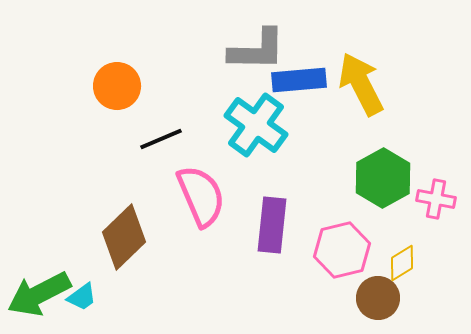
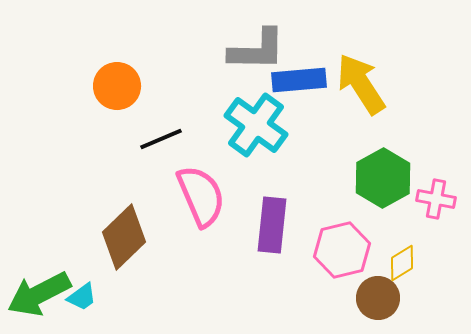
yellow arrow: rotated 6 degrees counterclockwise
